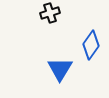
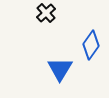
black cross: moved 4 px left; rotated 24 degrees counterclockwise
